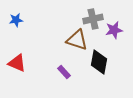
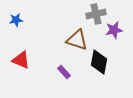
gray cross: moved 3 px right, 5 px up
red triangle: moved 4 px right, 3 px up
